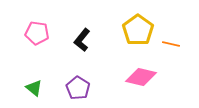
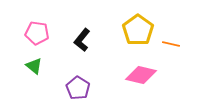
pink diamond: moved 2 px up
green triangle: moved 22 px up
